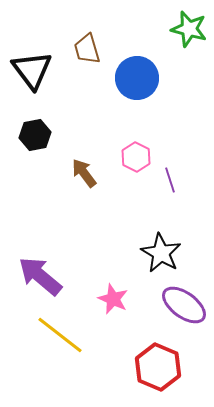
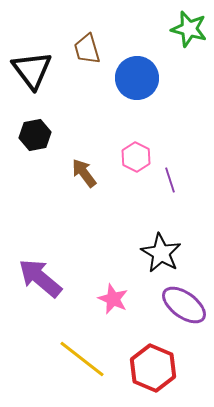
purple arrow: moved 2 px down
yellow line: moved 22 px right, 24 px down
red hexagon: moved 5 px left, 1 px down
